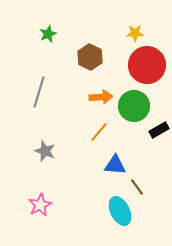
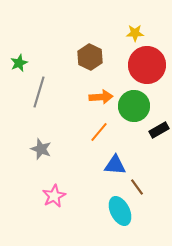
green star: moved 29 px left, 29 px down
gray star: moved 4 px left, 2 px up
pink star: moved 14 px right, 9 px up
